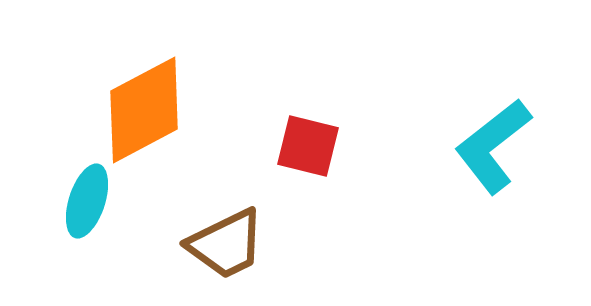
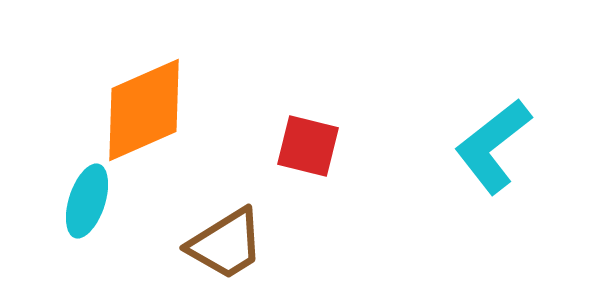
orange diamond: rotated 4 degrees clockwise
brown trapezoid: rotated 6 degrees counterclockwise
